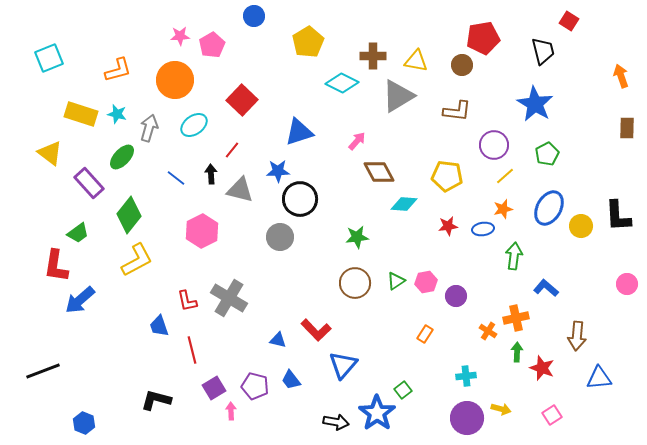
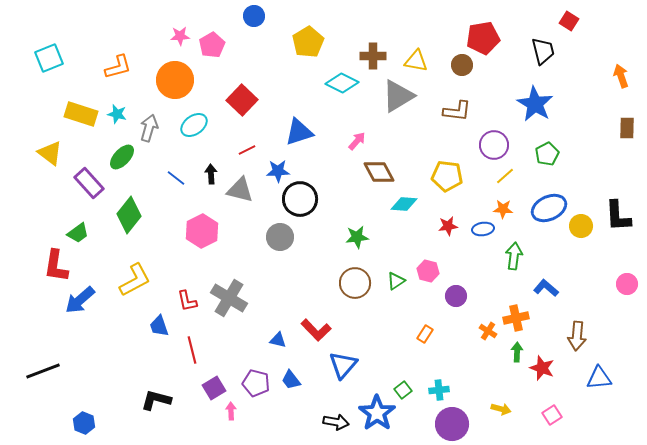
orange L-shape at (118, 70): moved 3 px up
red line at (232, 150): moved 15 px right; rotated 24 degrees clockwise
blue ellipse at (549, 208): rotated 36 degrees clockwise
orange star at (503, 209): rotated 18 degrees clockwise
yellow L-shape at (137, 260): moved 2 px left, 20 px down
pink hexagon at (426, 282): moved 2 px right, 11 px up; rotated 25 degrees clockwise
cyan cross at (466, 376): moved 27 px left, 14 px down
purple pentagon at (255, 386): moved 1 px right, 3 px up
purple circle at (467, 418): moved 15 px left, 6 px down
